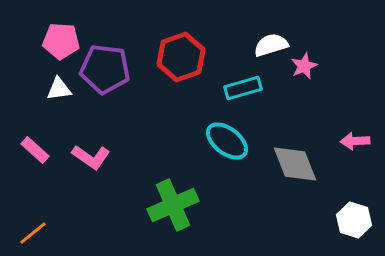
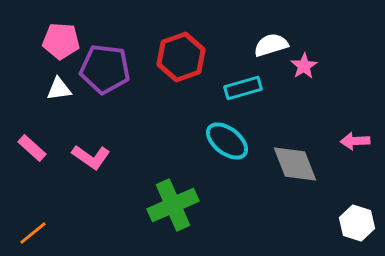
pink star: rotated 8 degrees counterclockwise
pink rectangle: moved 3 px left, 2 px up
white hexagon: moved 3 px right, 3 px down
